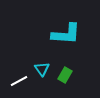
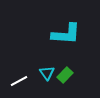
cyan triangle: moved 5 px right, 4 px down
green rectangle: rotated 14 degrees clockwise
